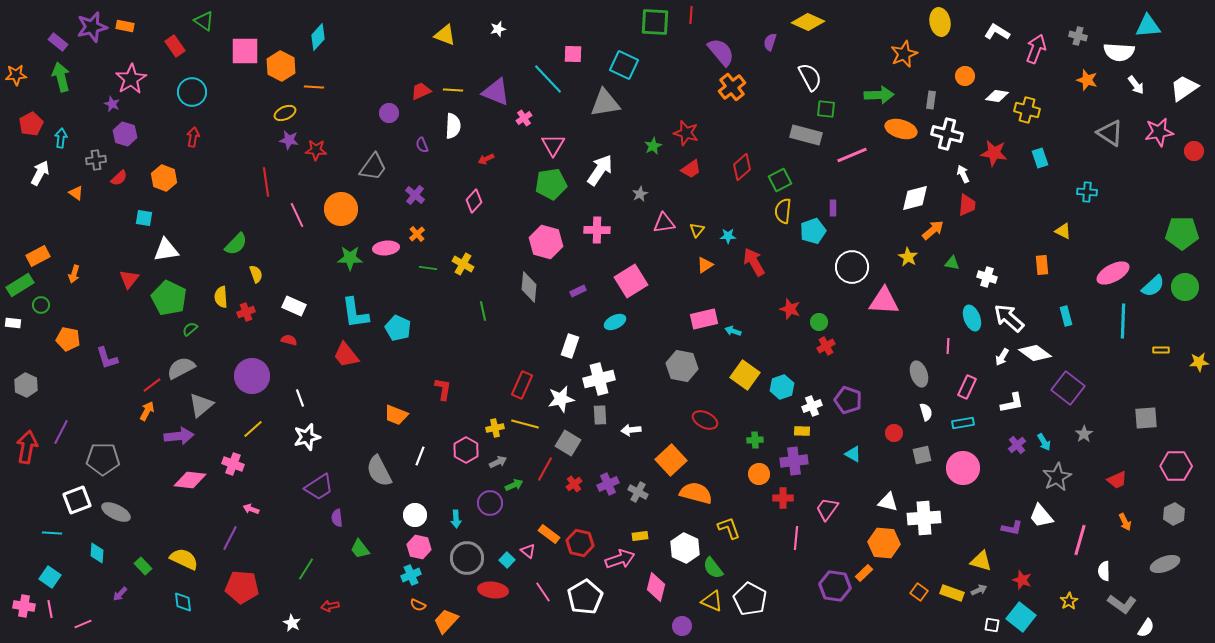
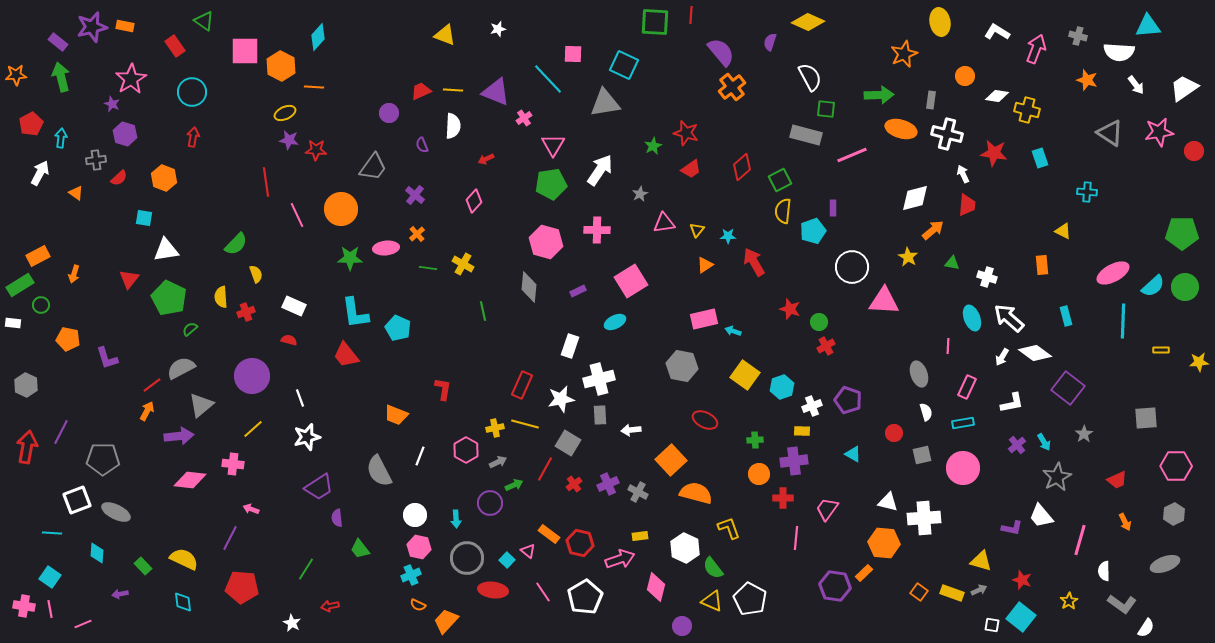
pink cross at (233, 464): rotated 15 degrees counterclockwise
purple arrow at (120, 594): rotated 35 degrees clockwise
